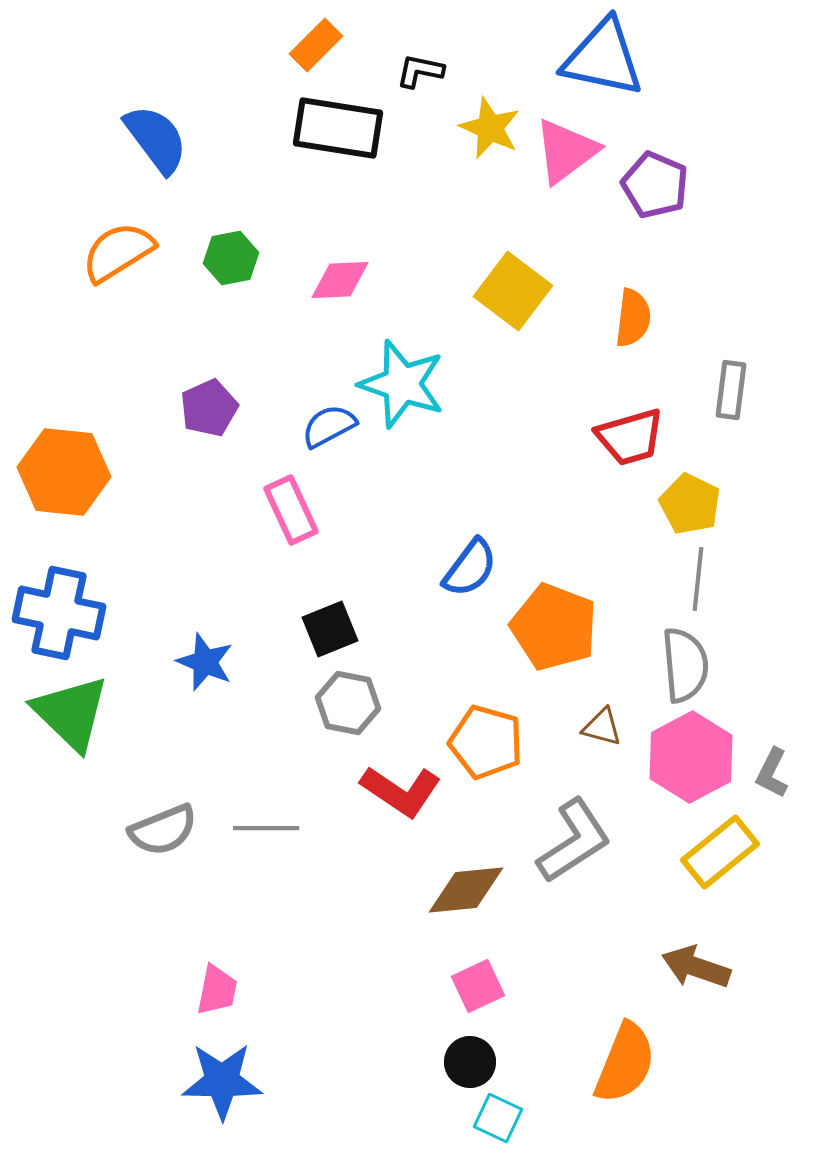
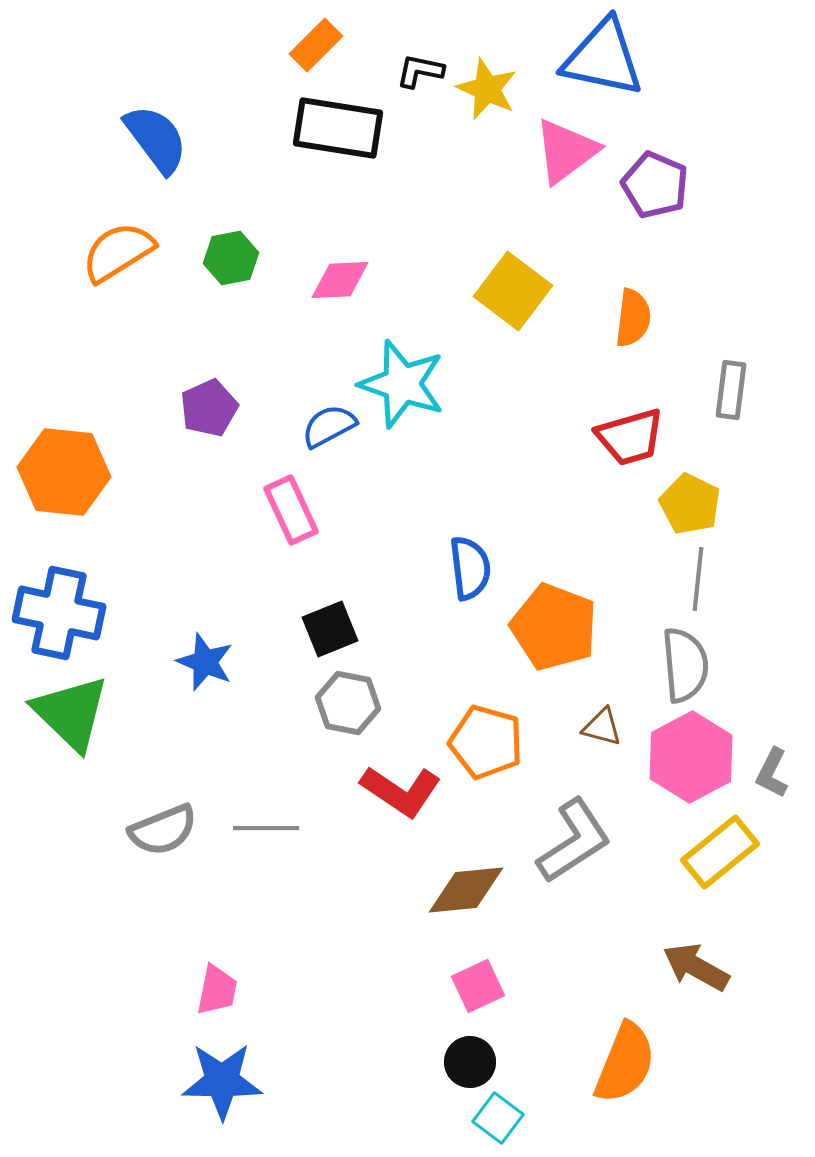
yellow star at (490, 128): moved 3 px left, 39 px up
blue semicircle at (470, 568): rotated 44 degrees counterclockwise
brown arrow at (696, 967): rotated 10 degrees clockwise
cyan square at (498, 1118): rotated 12 degrees clockwise
